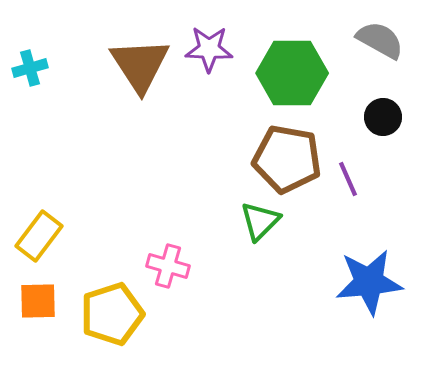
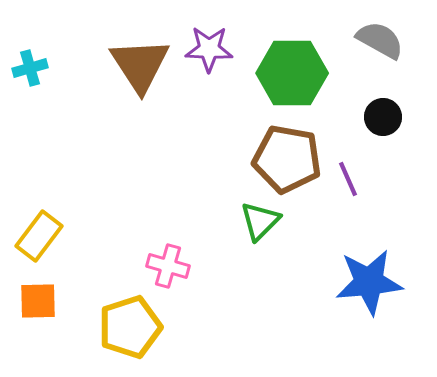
yellow pentagon: moved 18 px right, 13 px down
